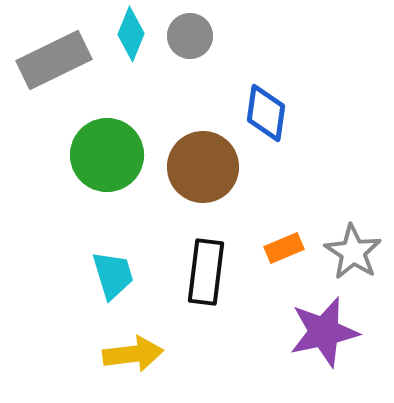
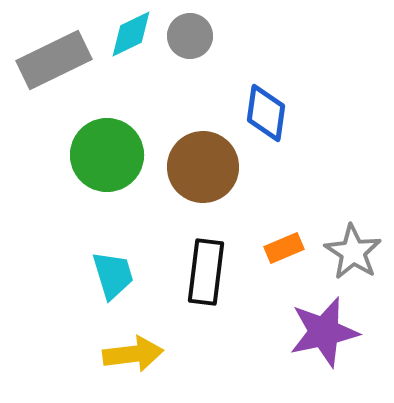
cyan diamond: rotated 42 degrees clockwise
